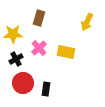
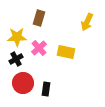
yellow star: moved 4 px right, 3 px down
